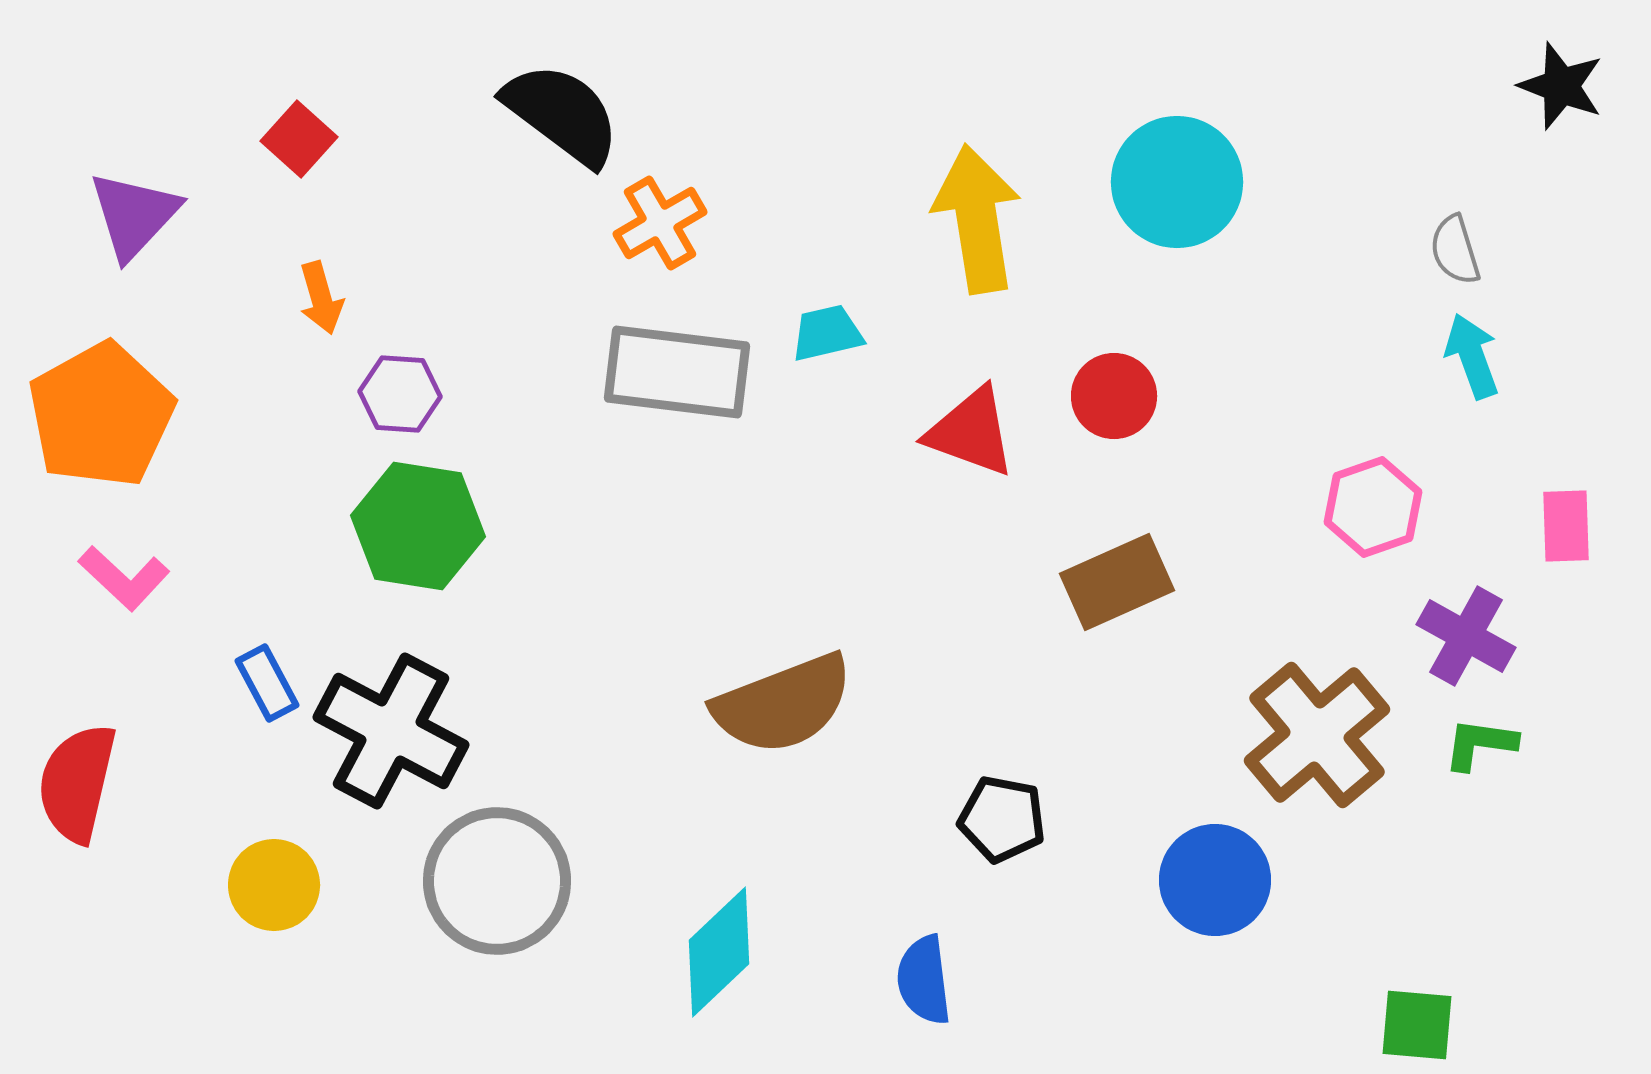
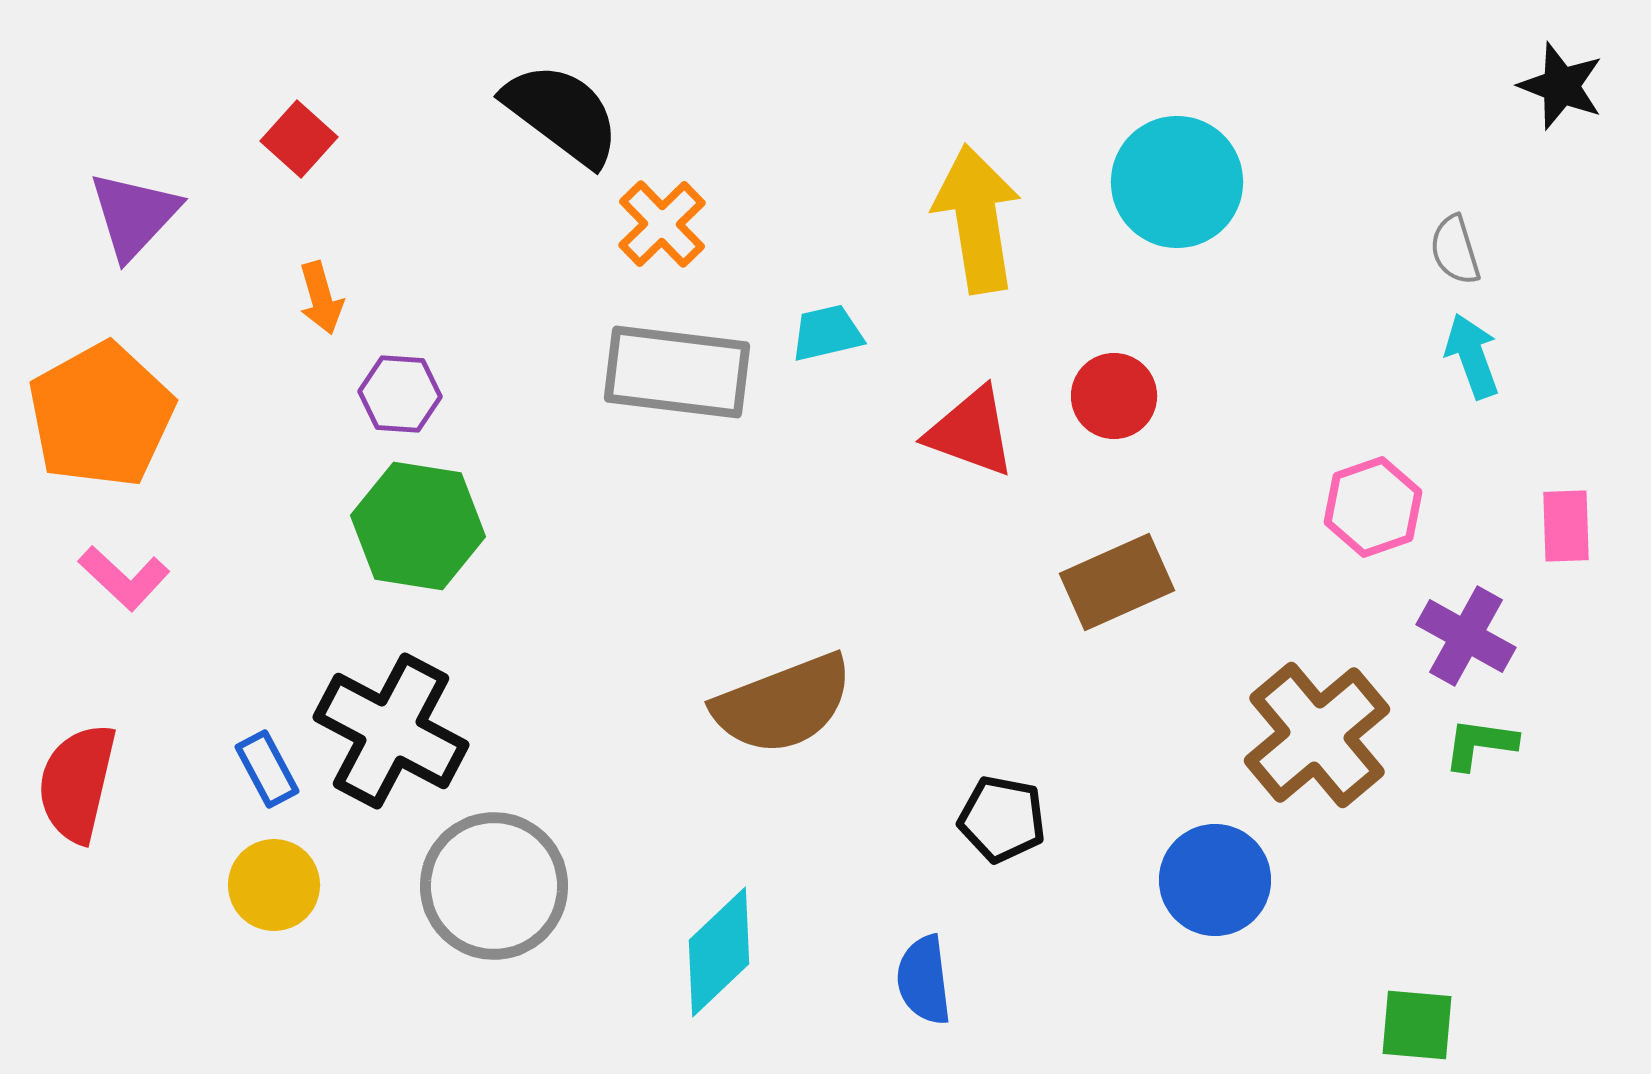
orange cross: moved 2 px right, 1 px down; rotated 14 degrees counterclockwise
blue rectangle: moved 86 px down
gray circle: moved 3 px left, 5 px down
